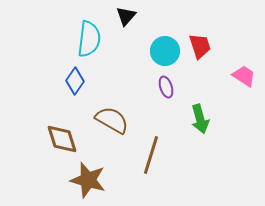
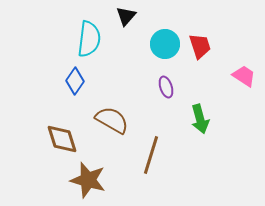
cyan circle: moved 7 px up
